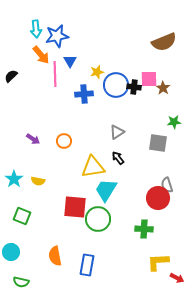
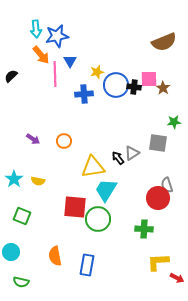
gray triangle: moved 15 px right, 21 px down
